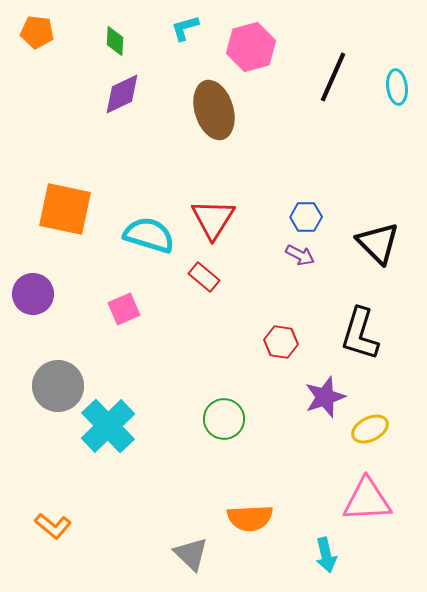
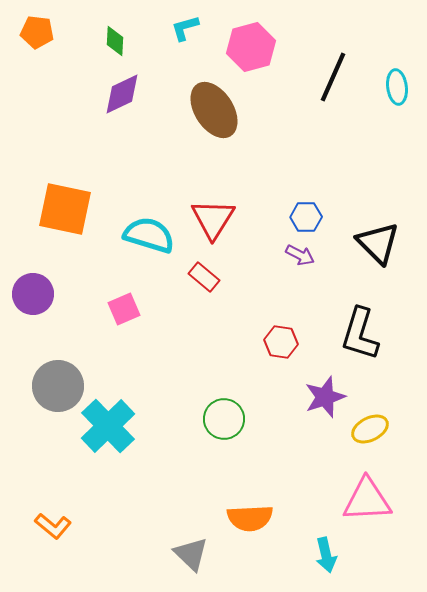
brown ellipse: rotated 16 degrees counterclockwise
